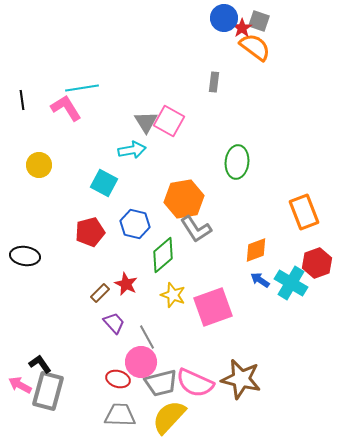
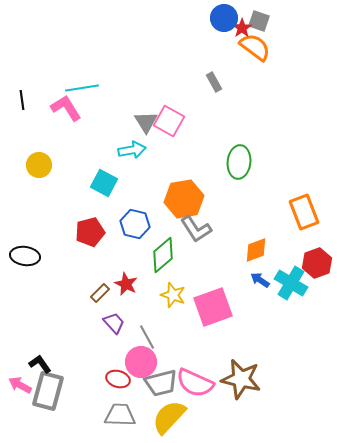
gray rectangle at (214, 82): rotated 36 degrees counterclockwise
green ellipse at (237, 162): moved 2 px right
